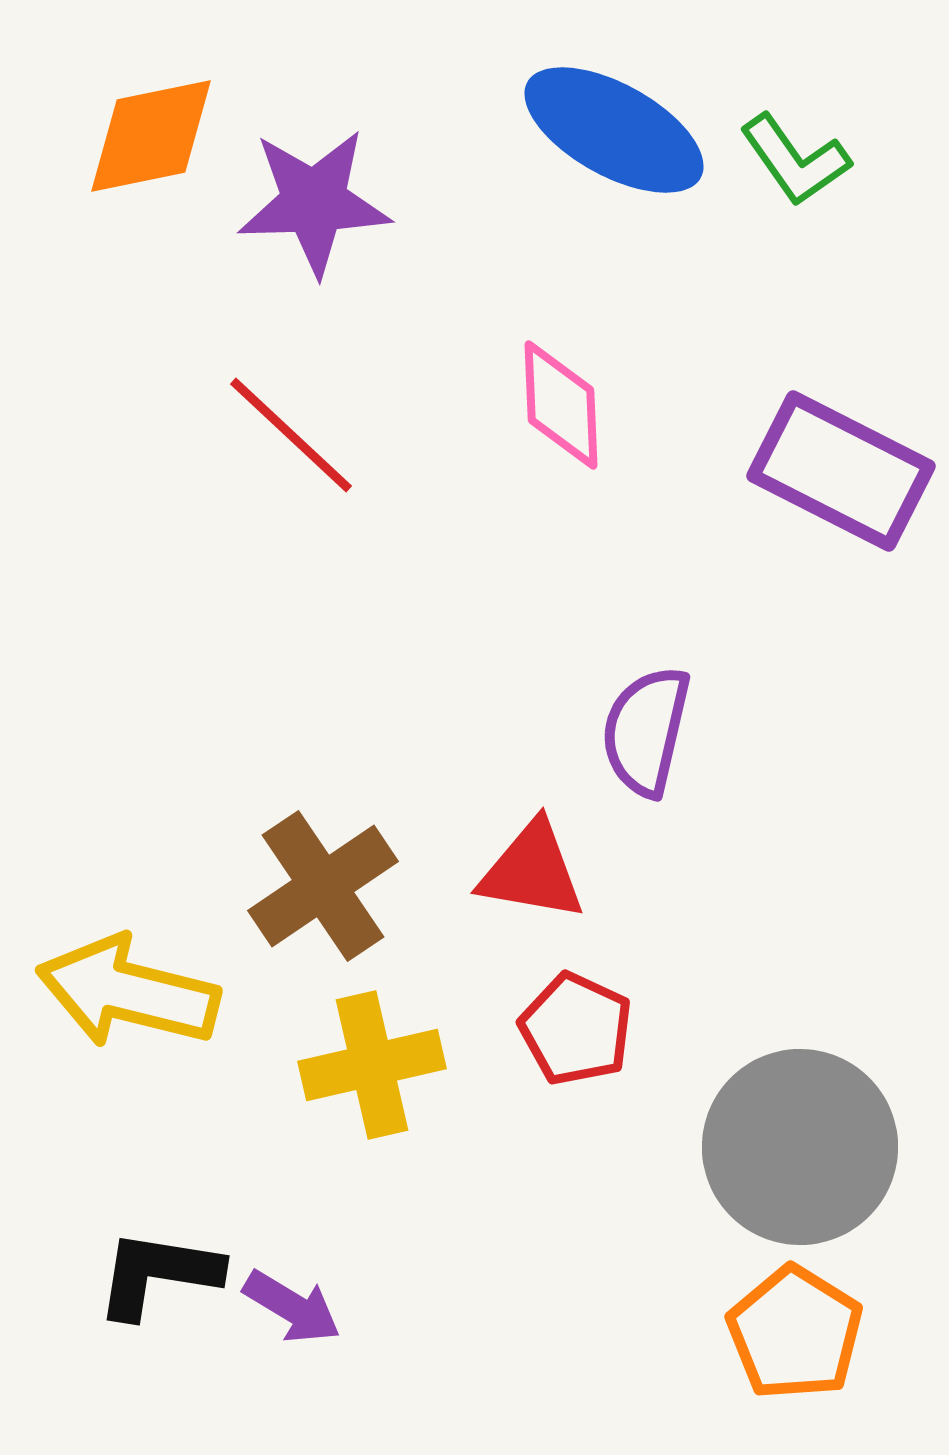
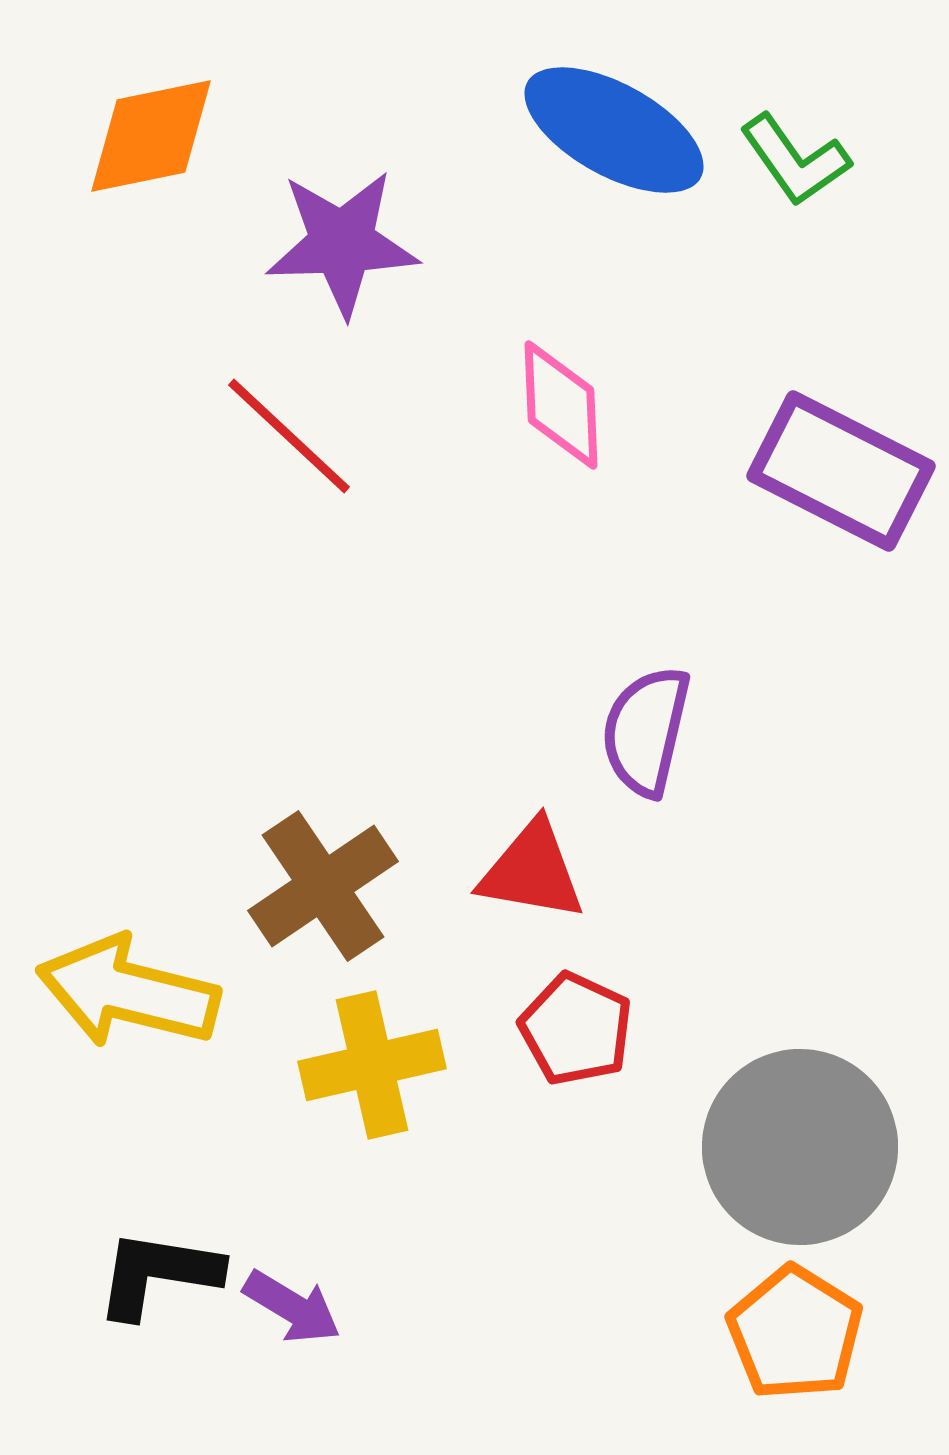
purple star: moved 28 px right, 41 px down
red line: moved 2 px left, 1 px down
